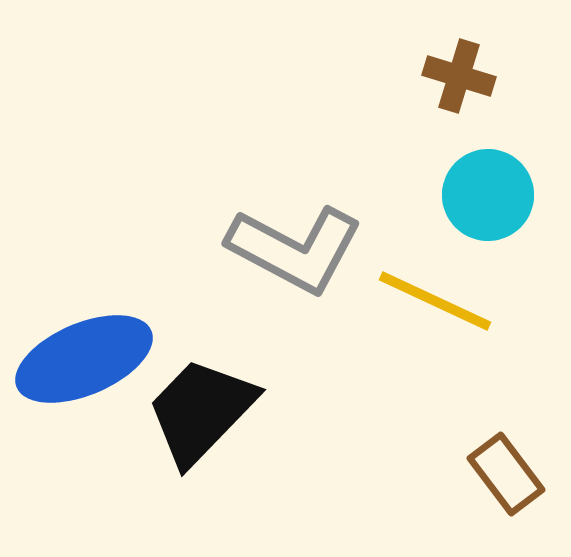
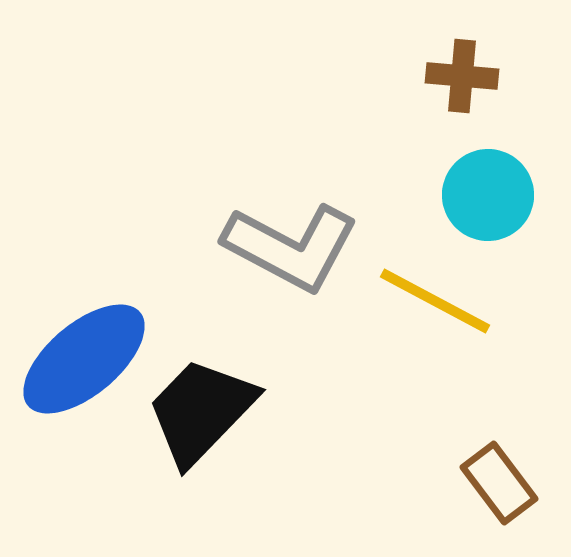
brown cross: moved 3 px right; rotated 12 degrees counterclockwise
gray L-shape: moved 4 px left, 2 px up
yellow line: rotated 3 degrees clockwise
blue ellipse: rotated 17 degrees counterclockwise
brown rectangle: moved 7 px left, 9 px down
